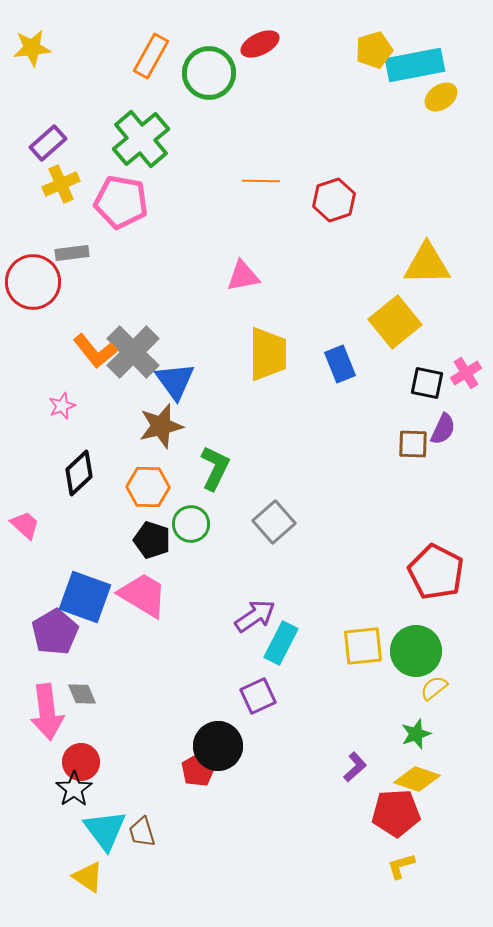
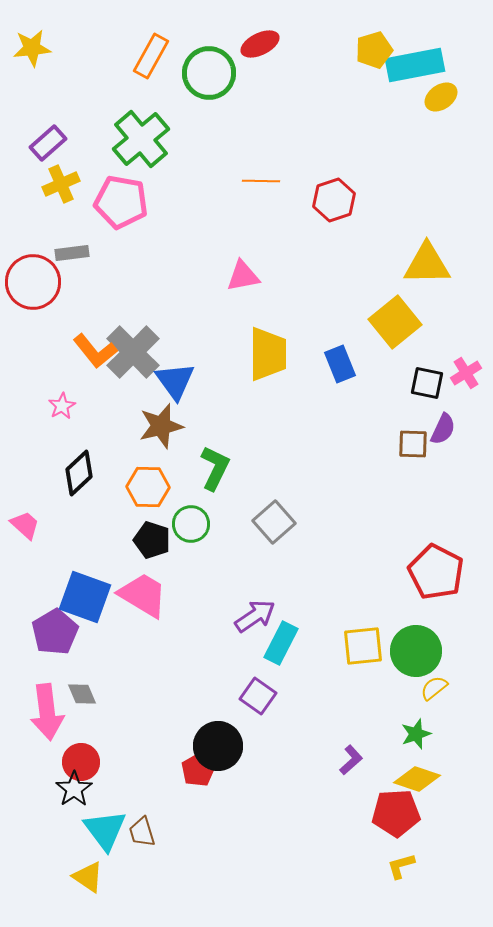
pink star at (62, 406): rotated 8 degrees counterclockwise
purple square at (258, 696): rotated 30 degrees counterclockwise
purple L-shape at (355, 767): moved 4 px left, 7 px up
